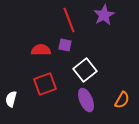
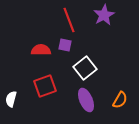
white square: moved 2 px up
red square: moved 2 px down
orange semicircle: moved 2 px left
